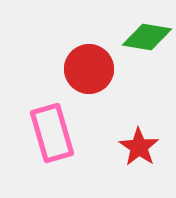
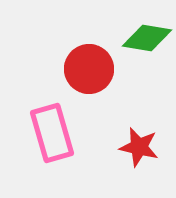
green diamond: moved 1 px down
red star: rotated 21 degrees counterclockwise
